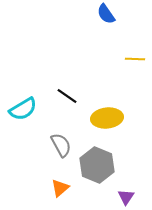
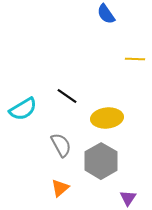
gray hexagon: moved 4 px right, 4 px up; rotated 8 degrees clockwise
purple triangle: moved 2 px right, 1 px down
